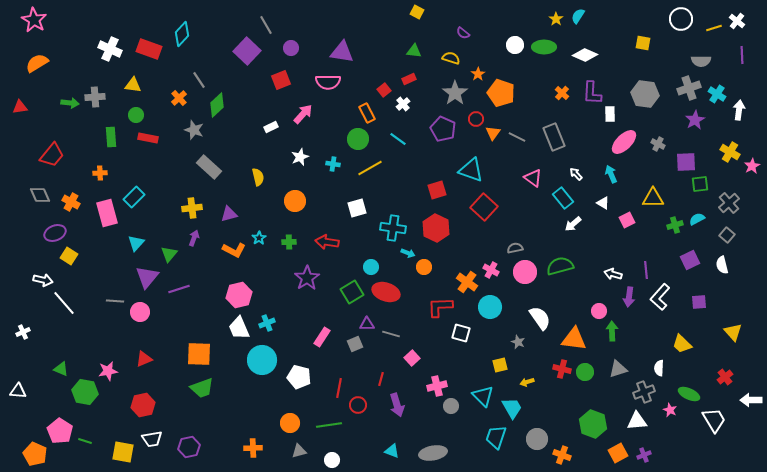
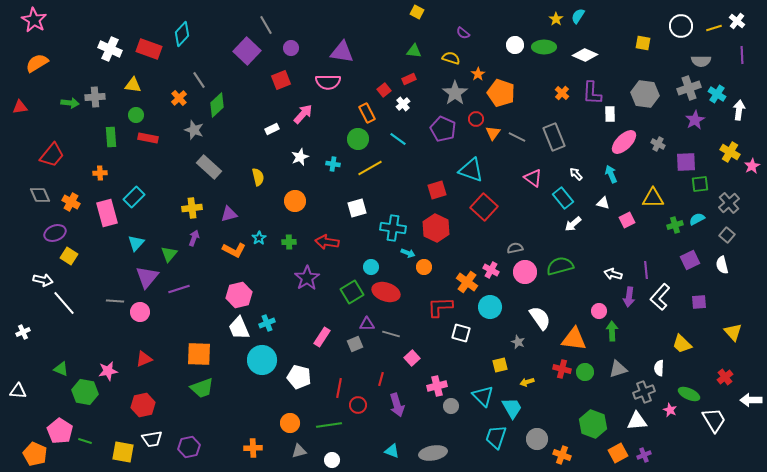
white circle at (681, 19): moved 7 px down
white rectangle at (271, 127): moved 1 px right, 2 px down
white triangle at (603, 203): rotated 16 degrees counterclockwise
